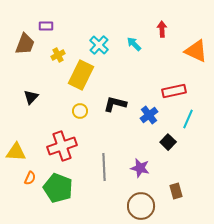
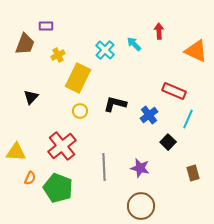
red arrow: moved 3 px left, 2 px down
cyan cross: moved 6 px right, 5 px down
yellow rectangle: moved 3 px left, 3 px down
red rectangle: rotated 35 degrees clockwise
red cross: rotated 20 degrees counterclockwise
brown rectangle: moved 17 px right, 18 px up
